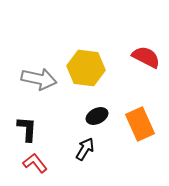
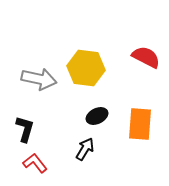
orange rectangle: rotated 28 degrees clockwise
black L-shape: moved 2 px left; rotated 12 degrees clockwise
